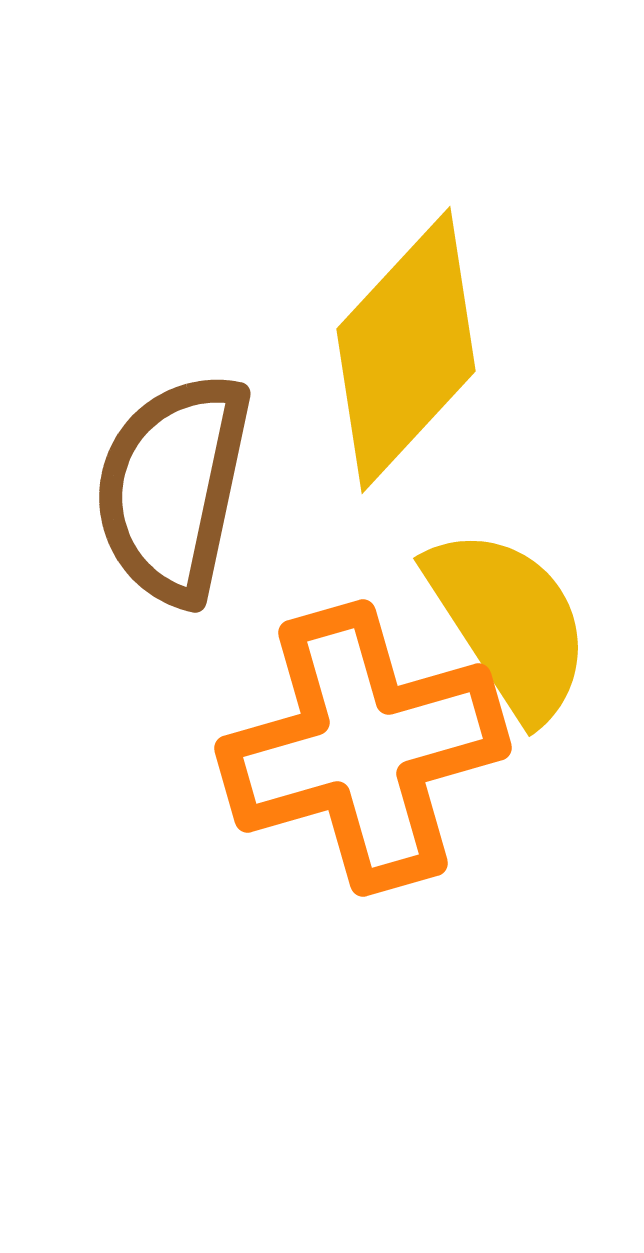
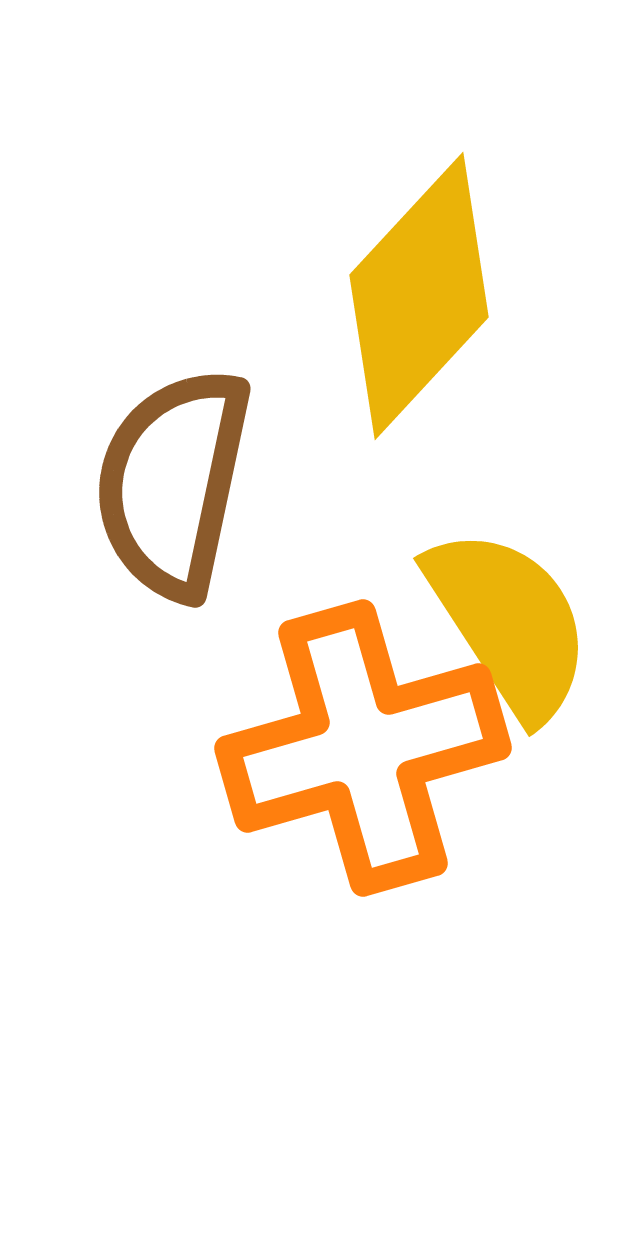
yellow diamond: moved 13 px right, 54 px up
brown semicircle: moved 5 px up
